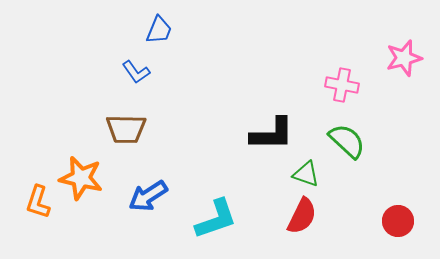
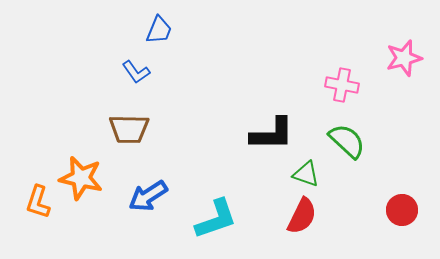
brown trapezoid: moved 3 px right
red circle: moved 4 px right, 11 px up
